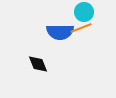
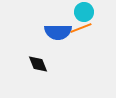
blue semicircle: moved 2 px left
